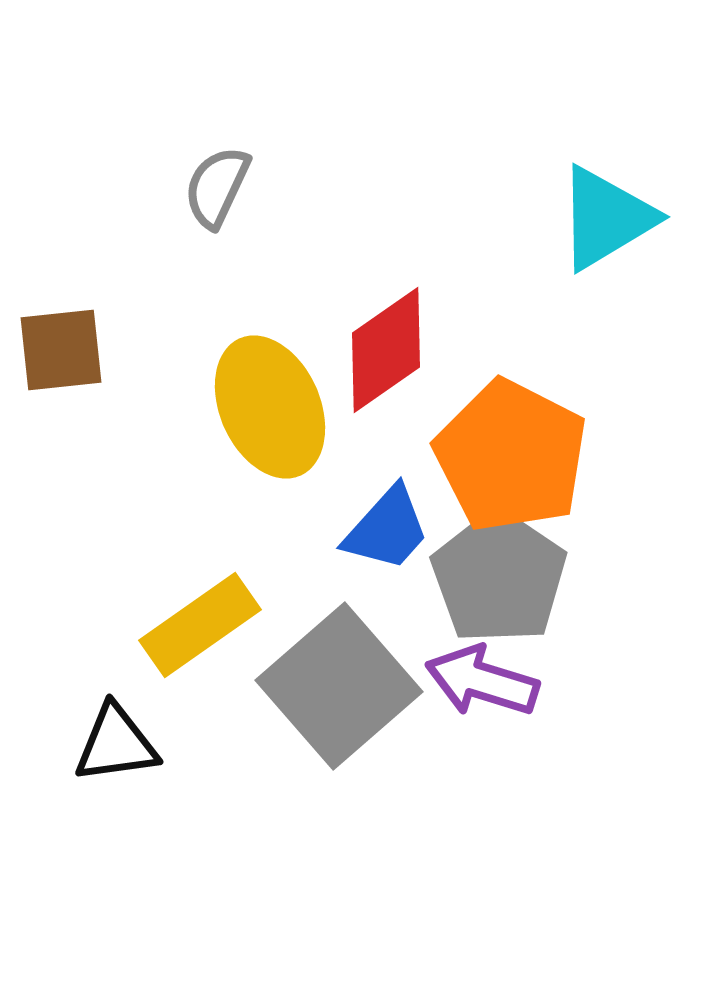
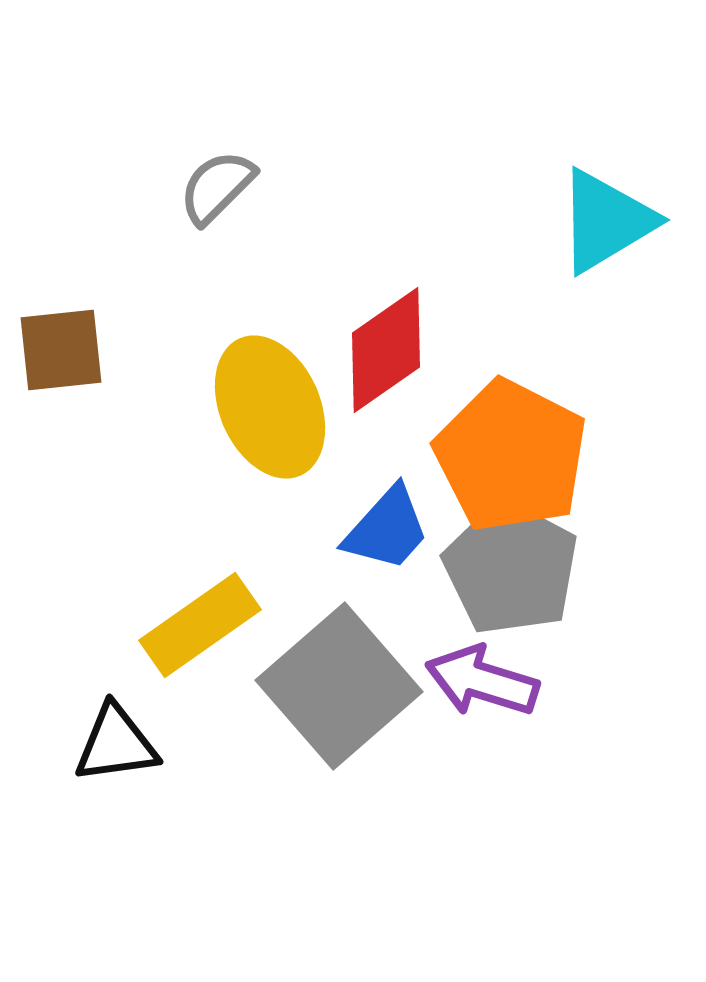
gray semicircle: rotated 20 degrees clockwise
cyan triangle: moved 3 px down
gray pentagon: moved 12 px right, 9 px up; rotated 6 degrees counterclockwise
